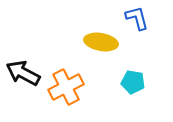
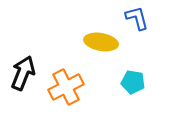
black arrow: rotated 84 degrees clockwise
